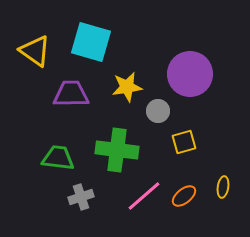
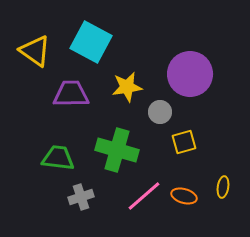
cyan square: rotated 12 degrees clockwise
gray circle: moved 2 px right, 1 px down
green cross: rotated 9 degrees clockwise
orange ellipse: rotated 55 degrees clockwise
